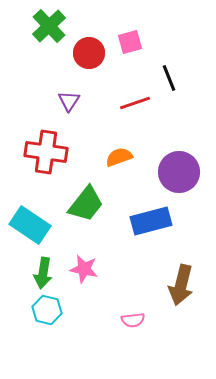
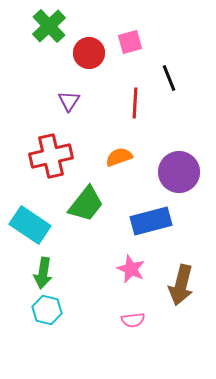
red line: rotated 68 degrees counterclockwise
red cross: moved 5 px right, 4 px down; rotated 21 degrees counterclockwise
pink star: moved 47 px right; rotated 12 degrees clockwise
